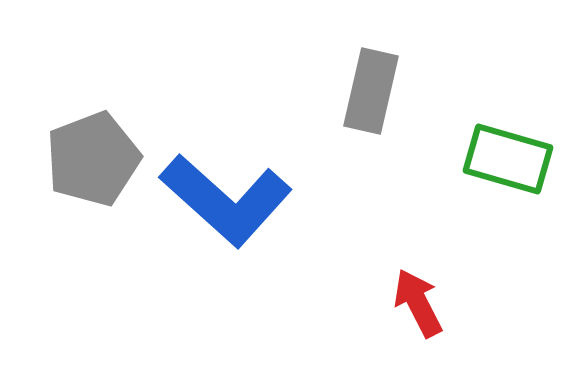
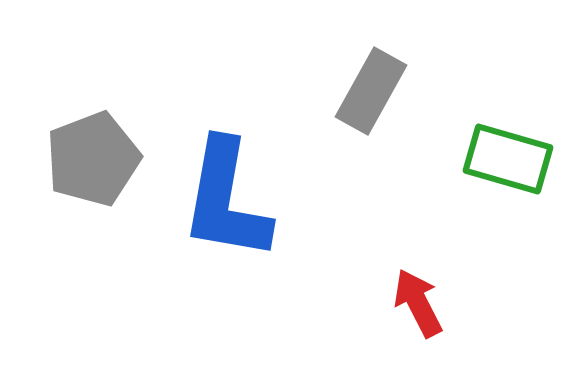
gray rectangle: rotated 16 degrees clockwise
blue L-shape: rotated 58 degrees clockwise
